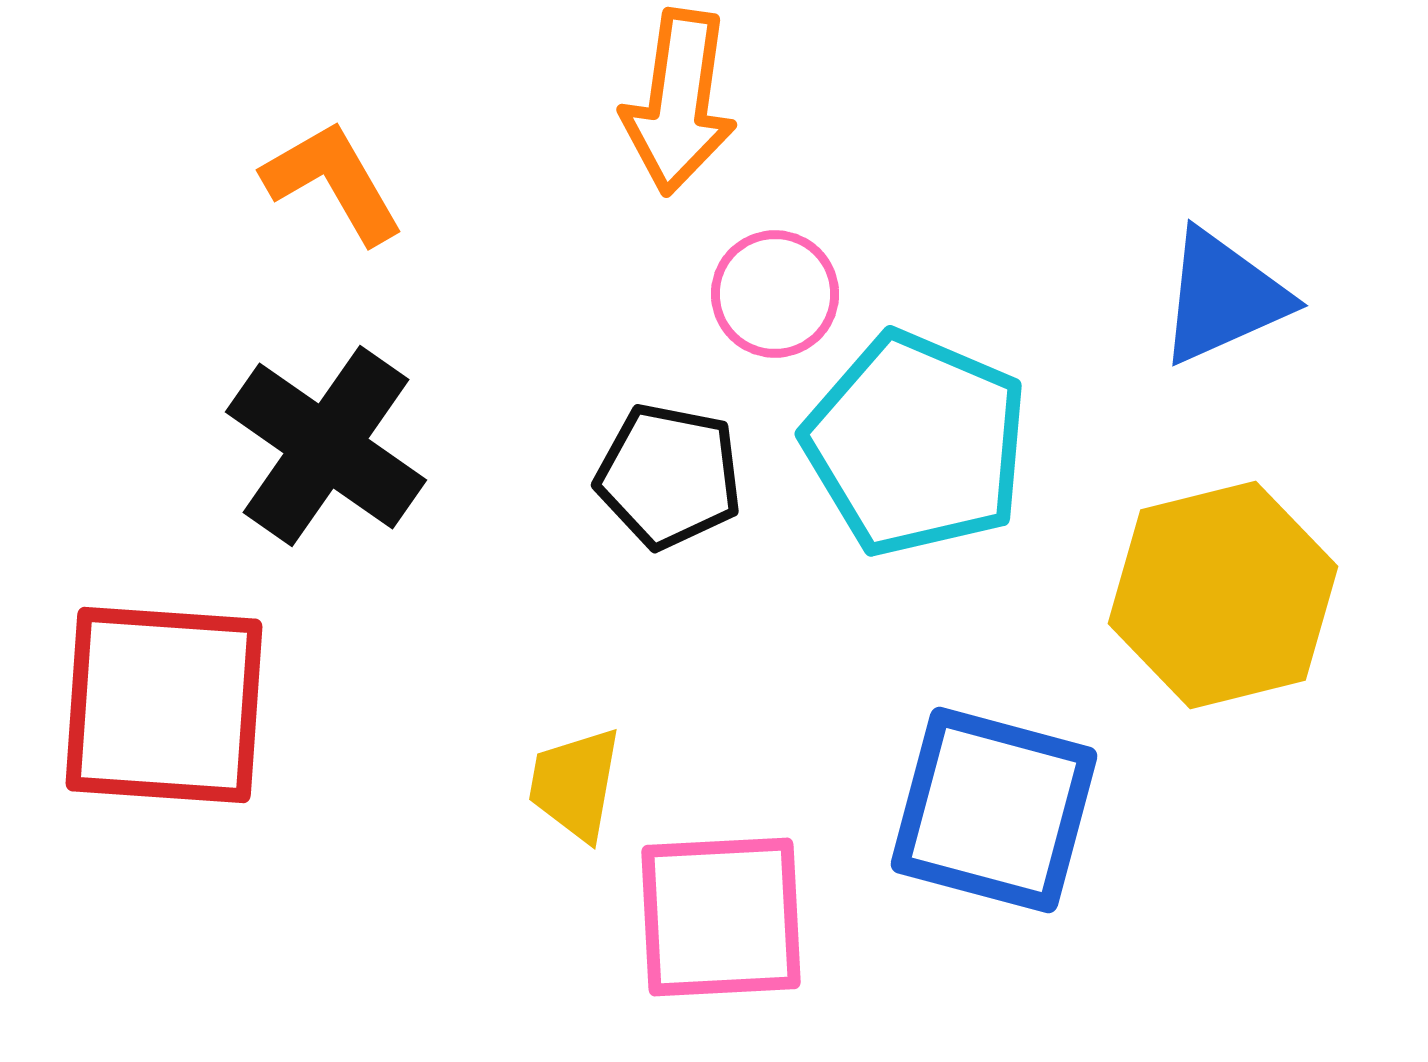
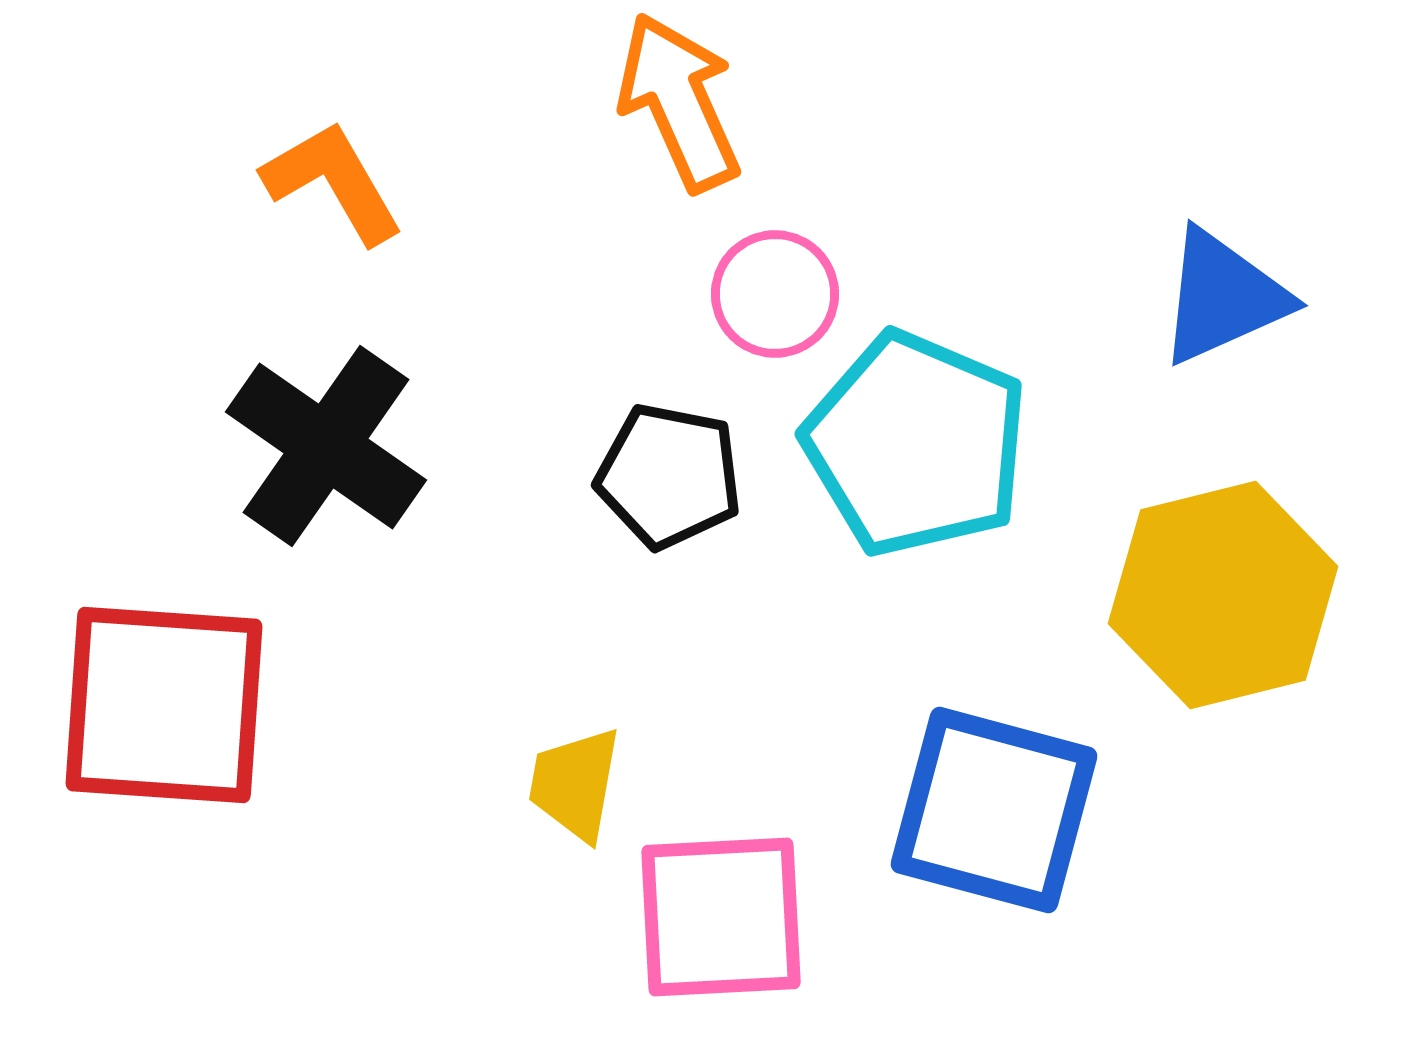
orange arrow: rotated 148 degrees clockwise
